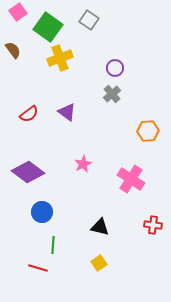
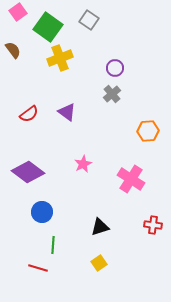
black triangle: rotated 30 degrees counterclockwise
